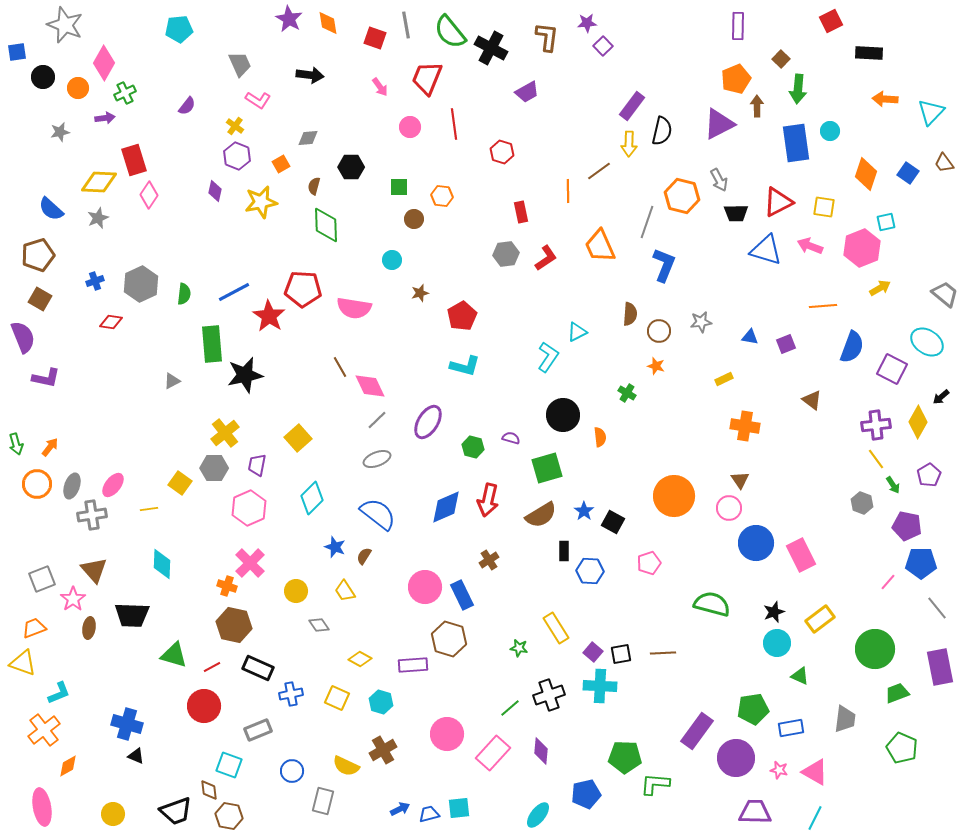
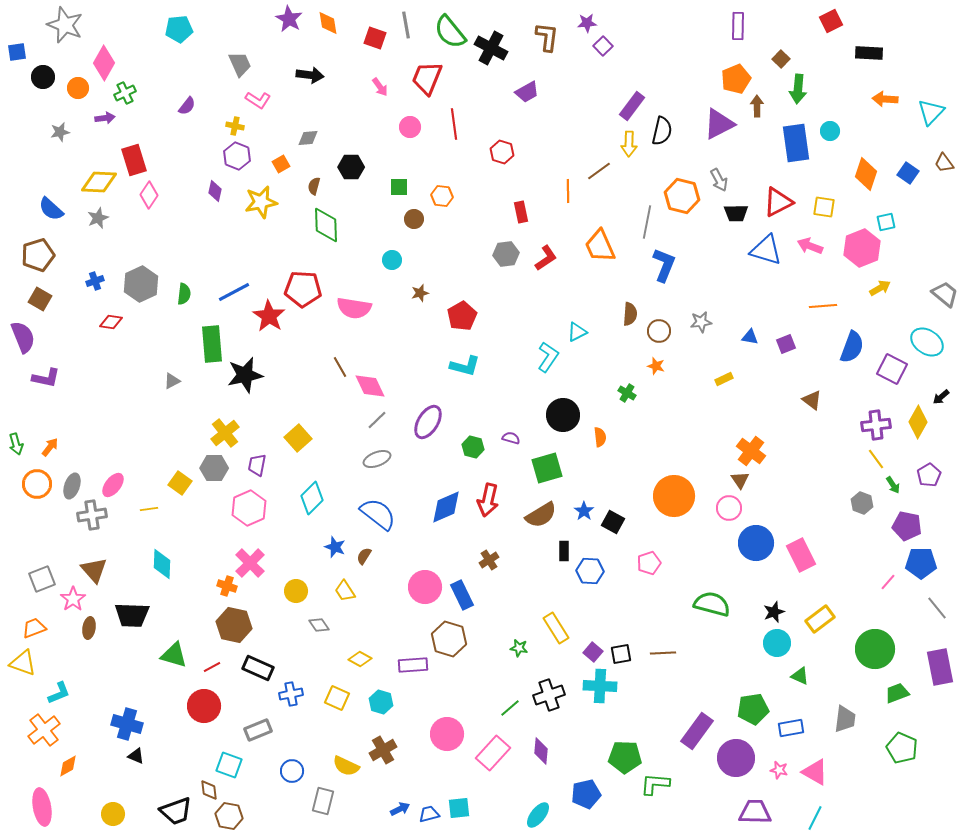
yellow cross at (235, 126): rotated 24 degrees counterclockwise
gray line at (647, 222): rotated 8 degrees counterclockwise
orange cross at (745, 426): moved 6 px right, 25 px down; rotated 28 degrees clockwise
